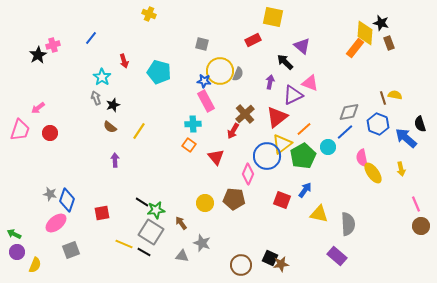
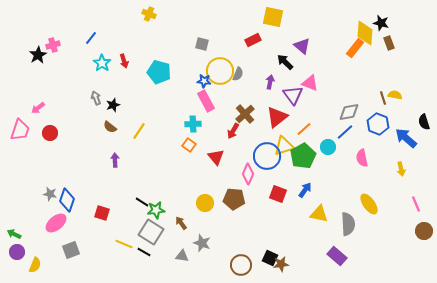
cyan star at (102, 77): moved 14 px up
purple triangle at (293, 95): rotated 40 degrees counterclockwise
black semicircle at (420, 124): moved 4 px right, 2 px up
yellow triangle at (282, 144): moved 2 px right, 2 px down; rotated 20 degrees clockwise
yellow ellipse at (373, 173): moved 4 px left, 31 px down
red square at (282, 200): moved 4 px left, 6 px up
red square at (102, 213): rotated 28 degrees clockwise
brown circle at (421, 226): moved 3 px right, 5 px down
